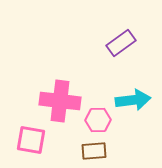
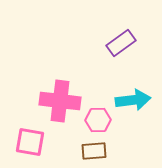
pink square: moved 1 px left, 2 px down
